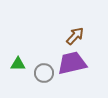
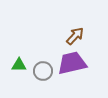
green triangle: moved 1 px right, 1 px down
gray circle: moved 1 px left, 2 px up
